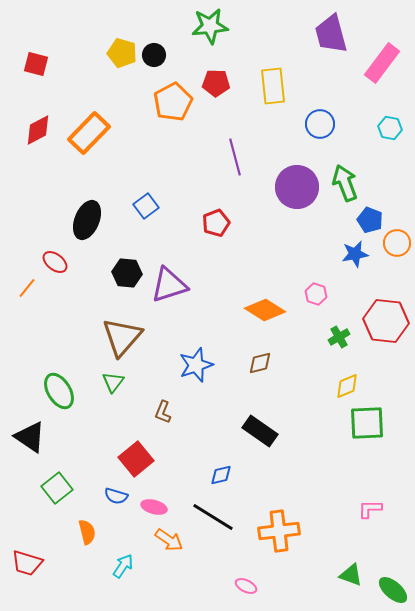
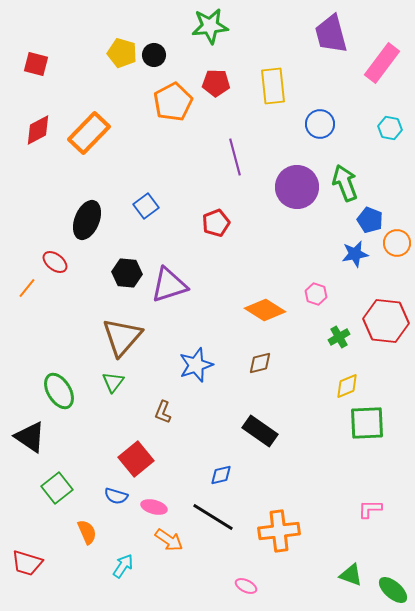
orange semicircle at (87, 532): rotated 10 degrees counterclockwise
